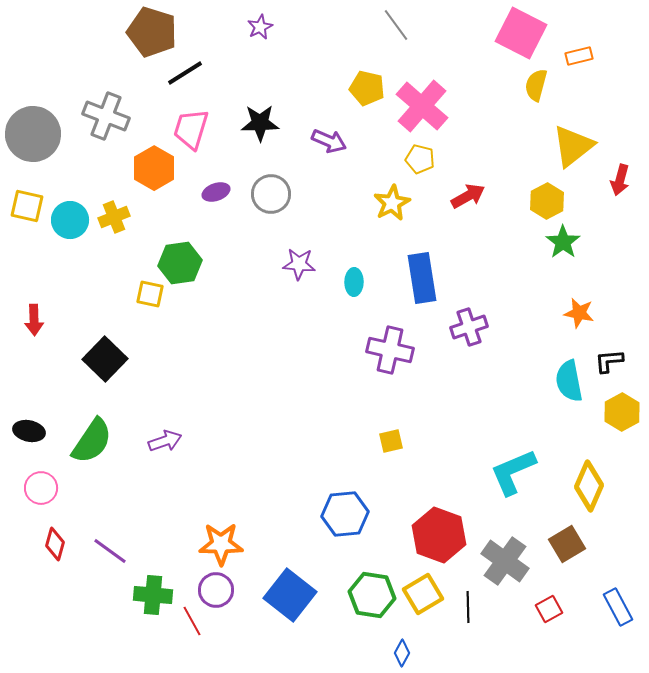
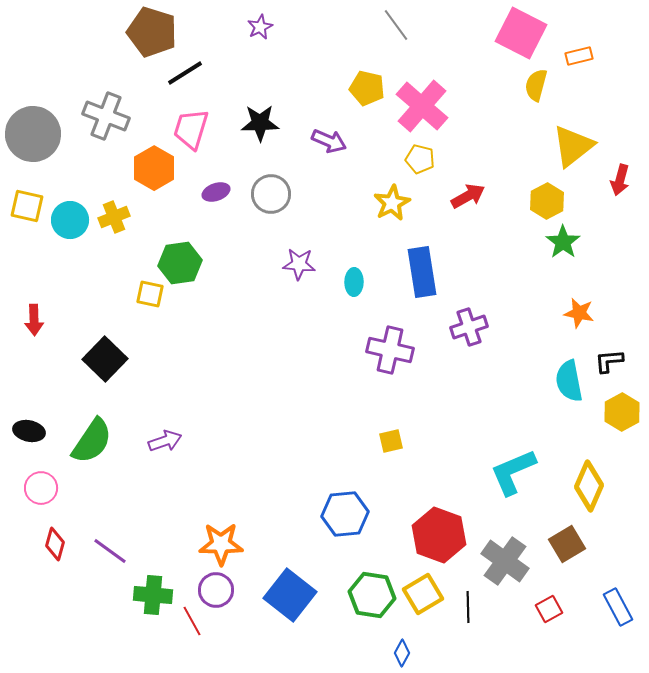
blue rectangle at (422, 278): moved 6 px up
